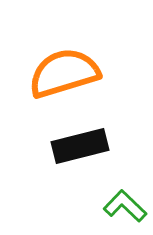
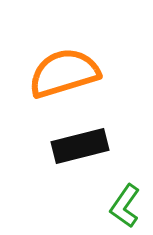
green L-shape: rotated 99 degrees counterclockwise
